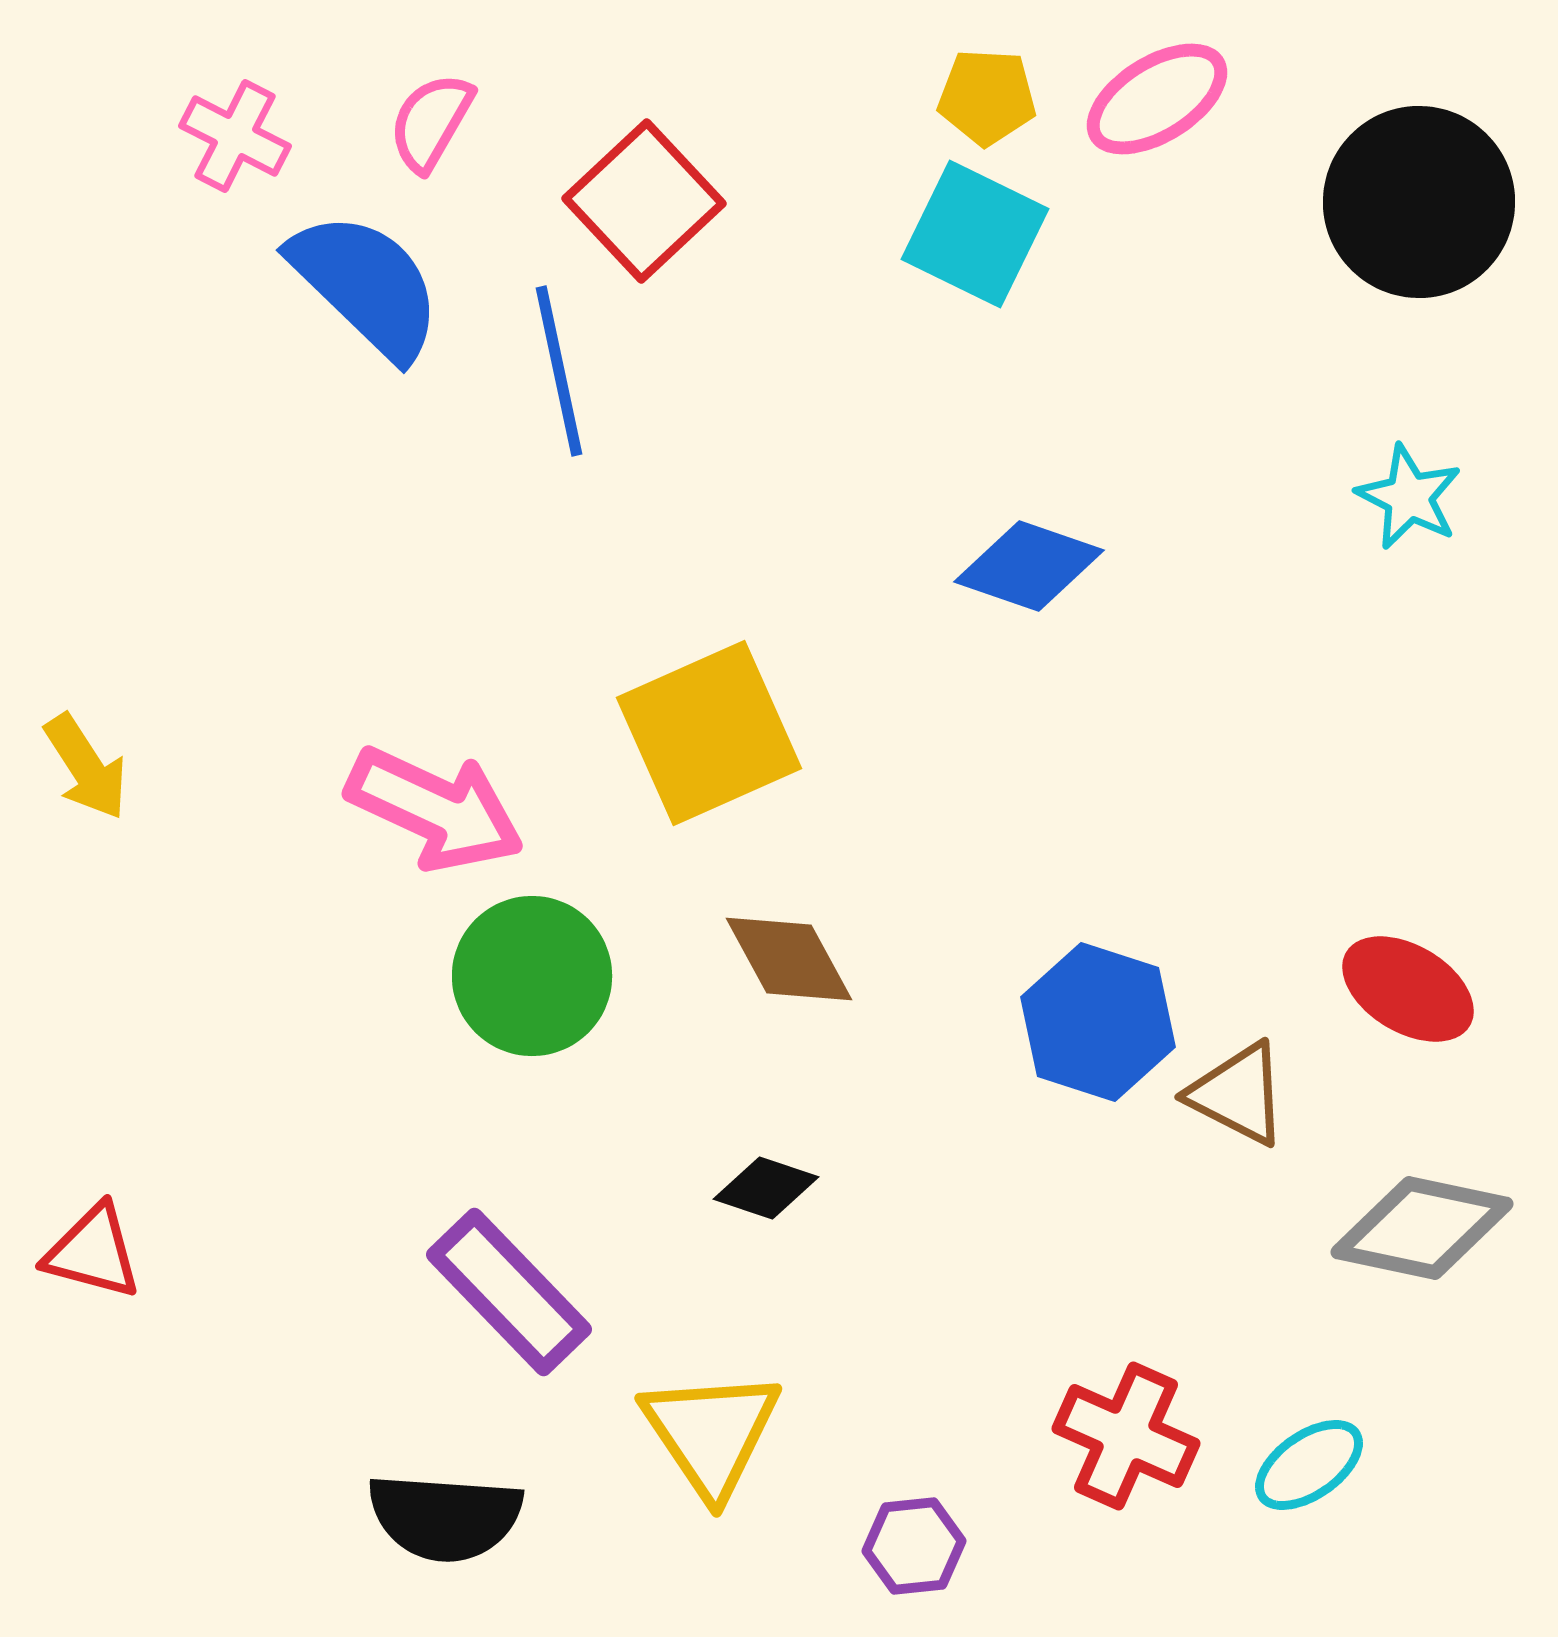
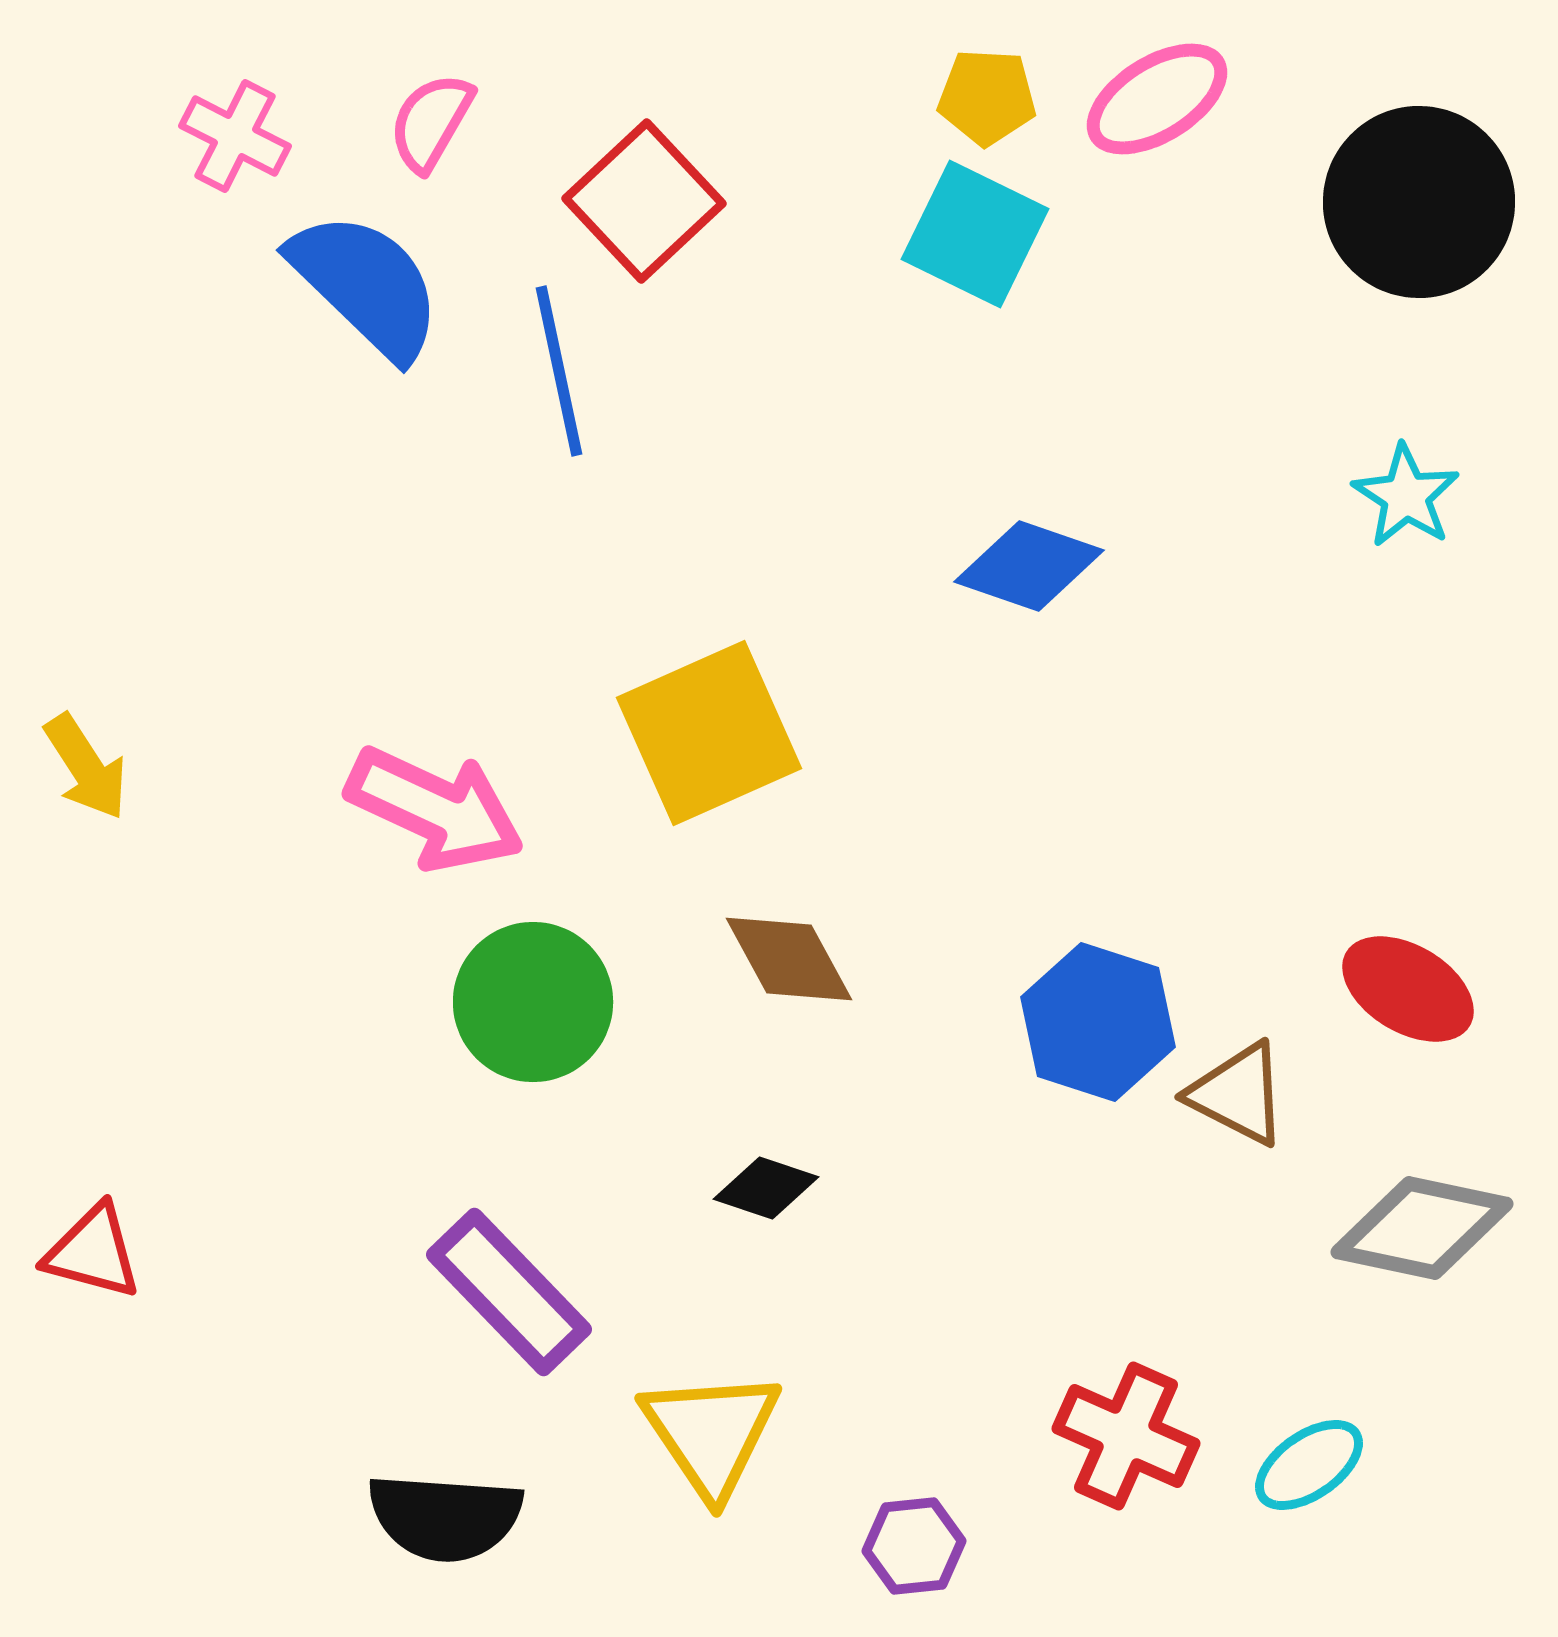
cyan star: moved 3 px left, 1 px up; rotated 6 degrees clockwise
green circle: moved 1 px right, 26 px down
